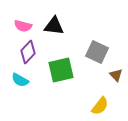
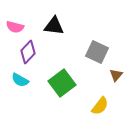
pink semicircle: moved 8 px left, 1 px down
green square: moved 1 px right, 13 px down; rotated 24 degrees counterclockwise
brown triangle: rotated 24 degrees clockwise
